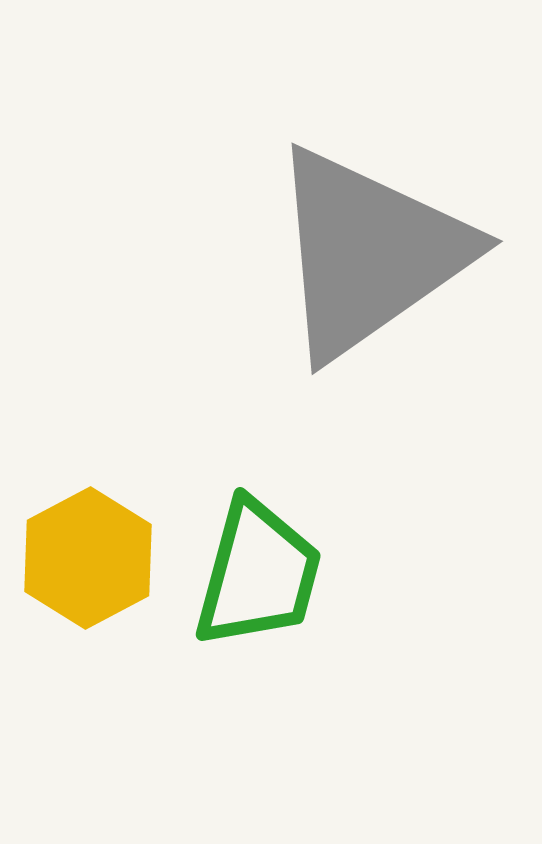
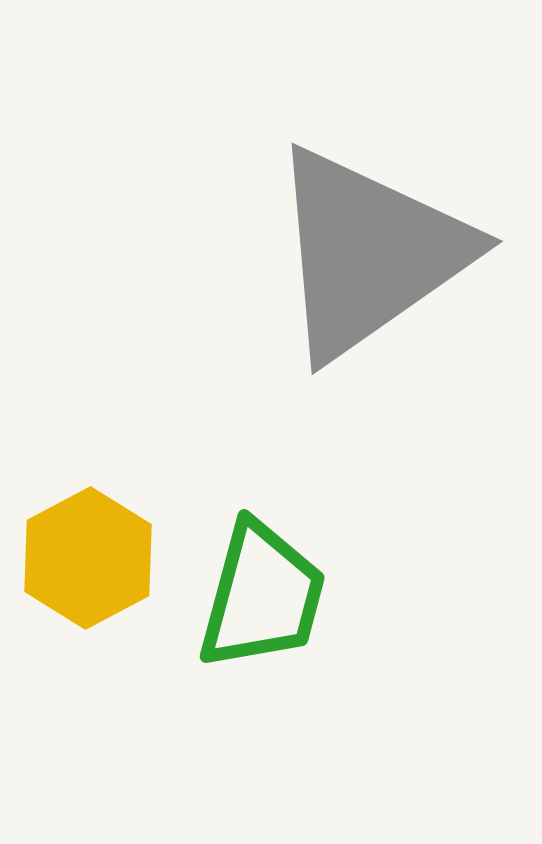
green trapezoid: moved 4 px right, 22 px down
